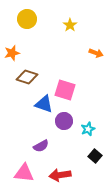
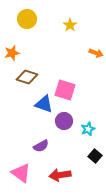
pink triangle: moved 3 px left; rotated 30 degrees clockwise
